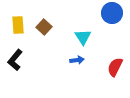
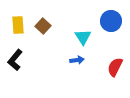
blue circle: moved 1 px left, 8 px down
brown square: moved 1 px left, 1 px up
